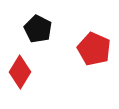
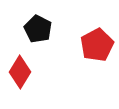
red pentagon: moved 3 px right, 4 px up; rotated 20 degrees clockwise
